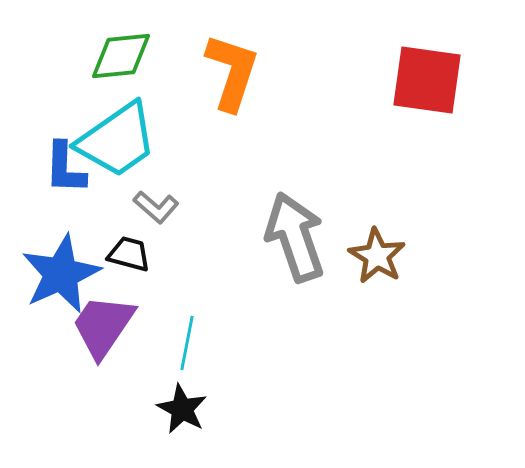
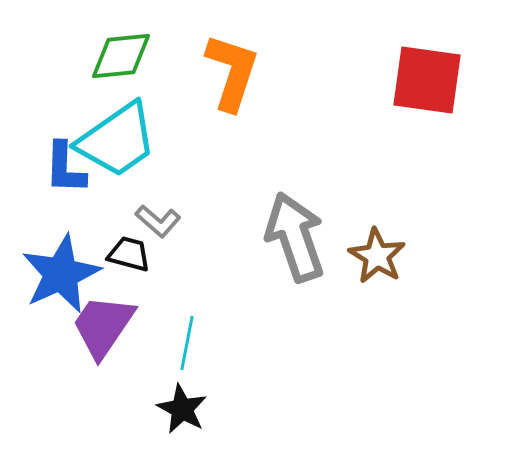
gray L-shape: moved 2 px right, 14 px down
